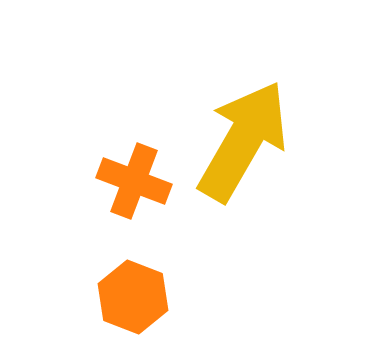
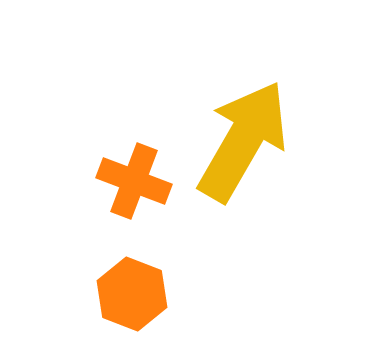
orange hexagon: moved 1 px left, 3 px up
